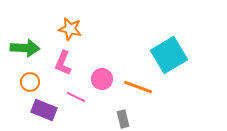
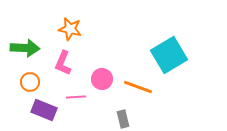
pink line: rotated 30 degrees counterclockwise
